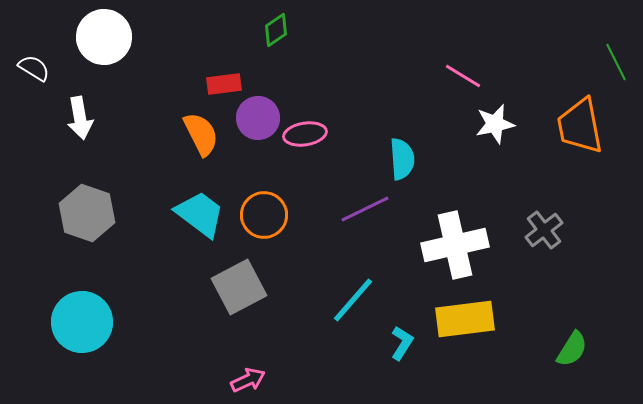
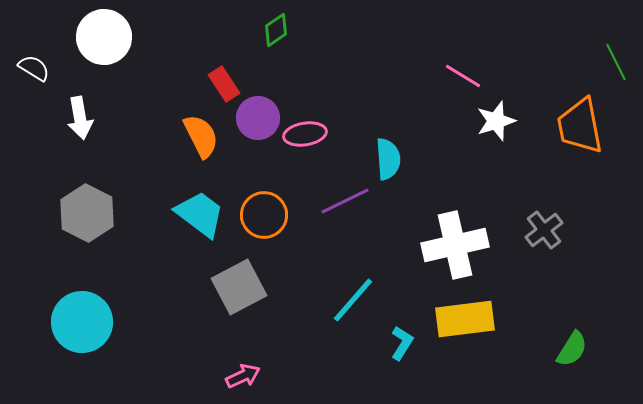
red rectangle: rotated 64 degrees clockwise
white star: moved 1 px right, 3 px up; rotated 6 degrees counterclockwise
orange semicircle: moved 2 px down
cyan semicircle: moved 14 px left
purple line: moved 20 px left, 8 px up
gray hexagon: rotated 8 degrees clockwise
pink arrow: moved 5 px left, 4 px up
